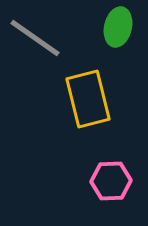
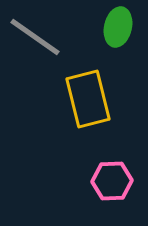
gray line: moved 1 px up
pink hexagon: moved 1 px right
